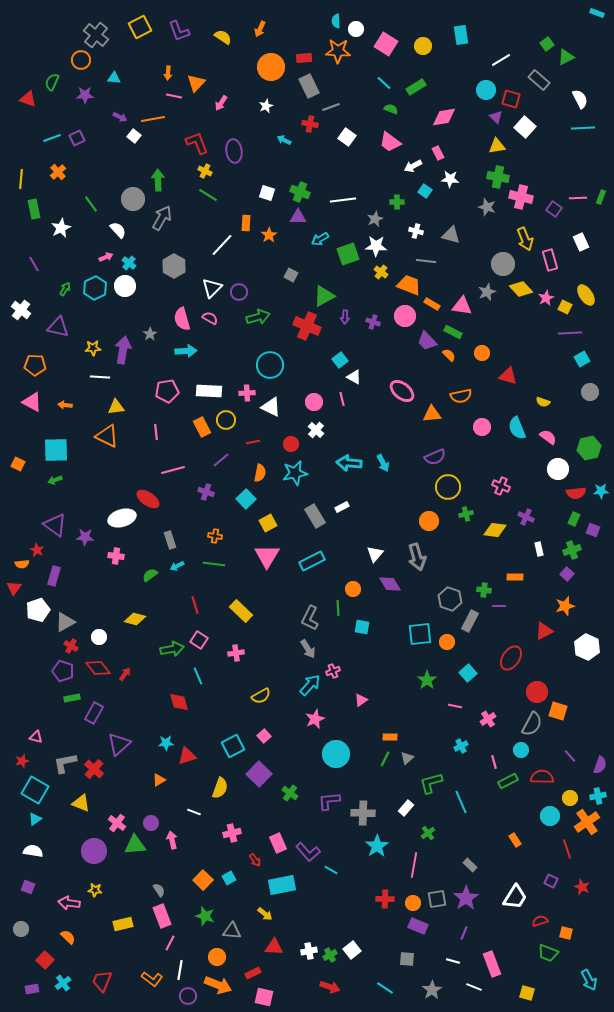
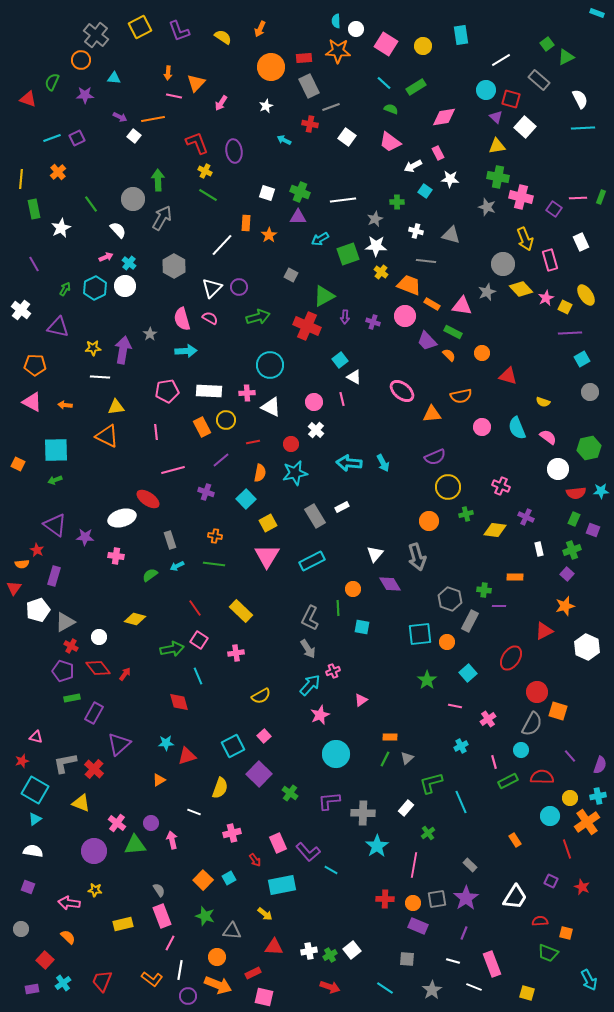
purple circle at (239, 292): moved 5 px up
red line at (195, 605): moved 3 px down; rotated 18 degrees counterclockwise
pink star at (315, 719): moved 5 px right, 4 px up
red semicircle at (540, 921): rotated 14 degrees clockwise
